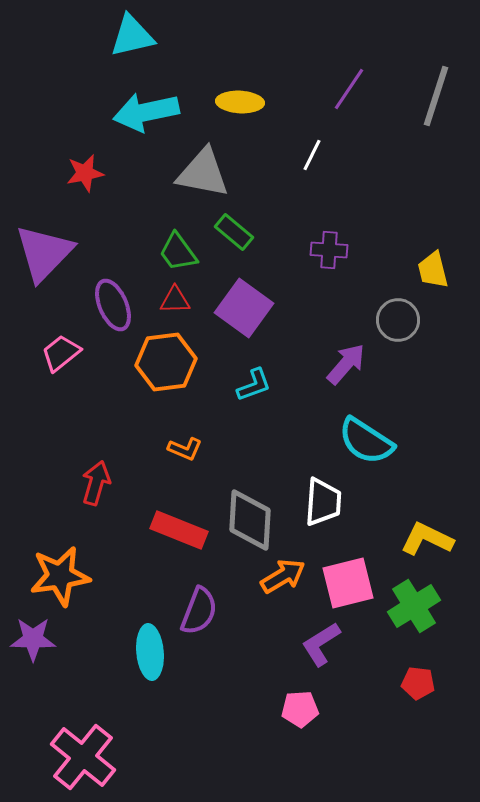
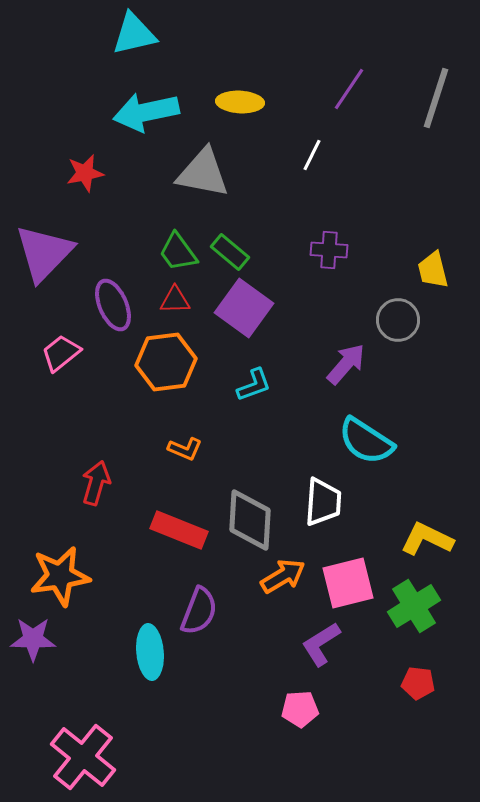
cyan triangle: moved 2 px right, 2 px up
gray line: moved 2 px down
green rectangle: moved 4 px left, 20 px down
